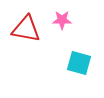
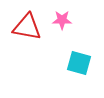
red triangle: moved 1 px right, 2 px up
